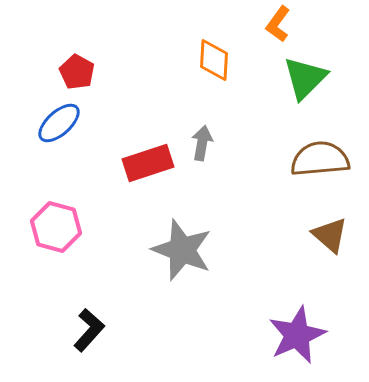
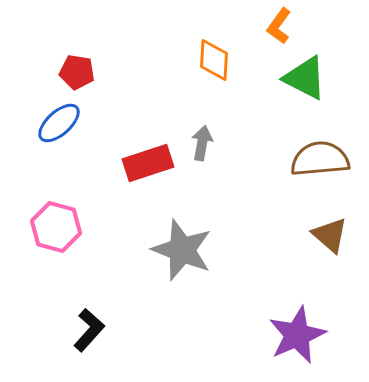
orange L-shape: moved 1 px right, 2 px down
red pentagon: rotated 20 degrees counterclockwise
green triangle: rotated 48 degrees counterclockwise
